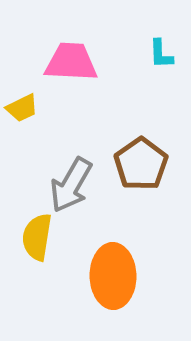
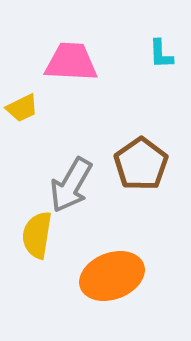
yellow semicircle: moved 2 px up
orange ellipse: moved 1 px left; rotated 70 degrees clockwise
